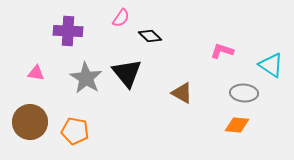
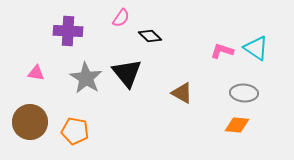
cyan triangle: moved 15 px left, 17 px up
